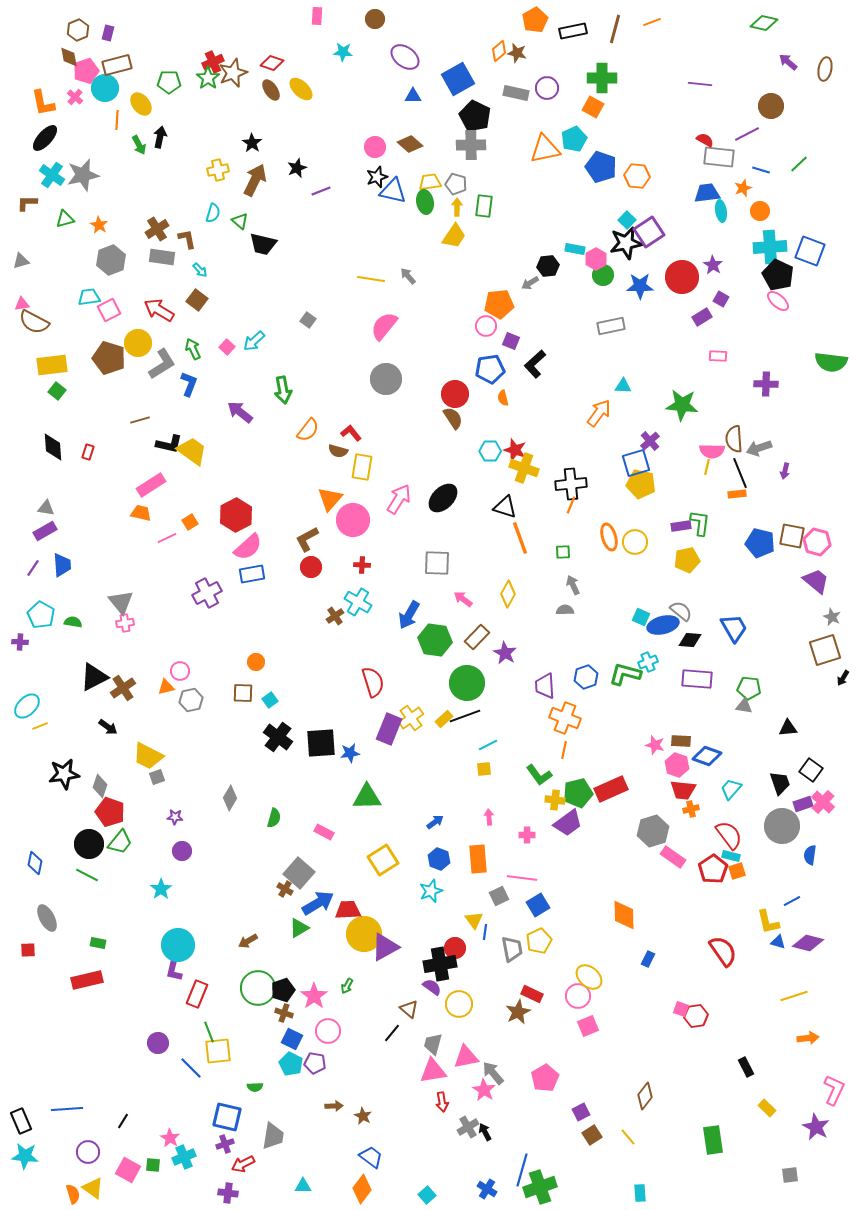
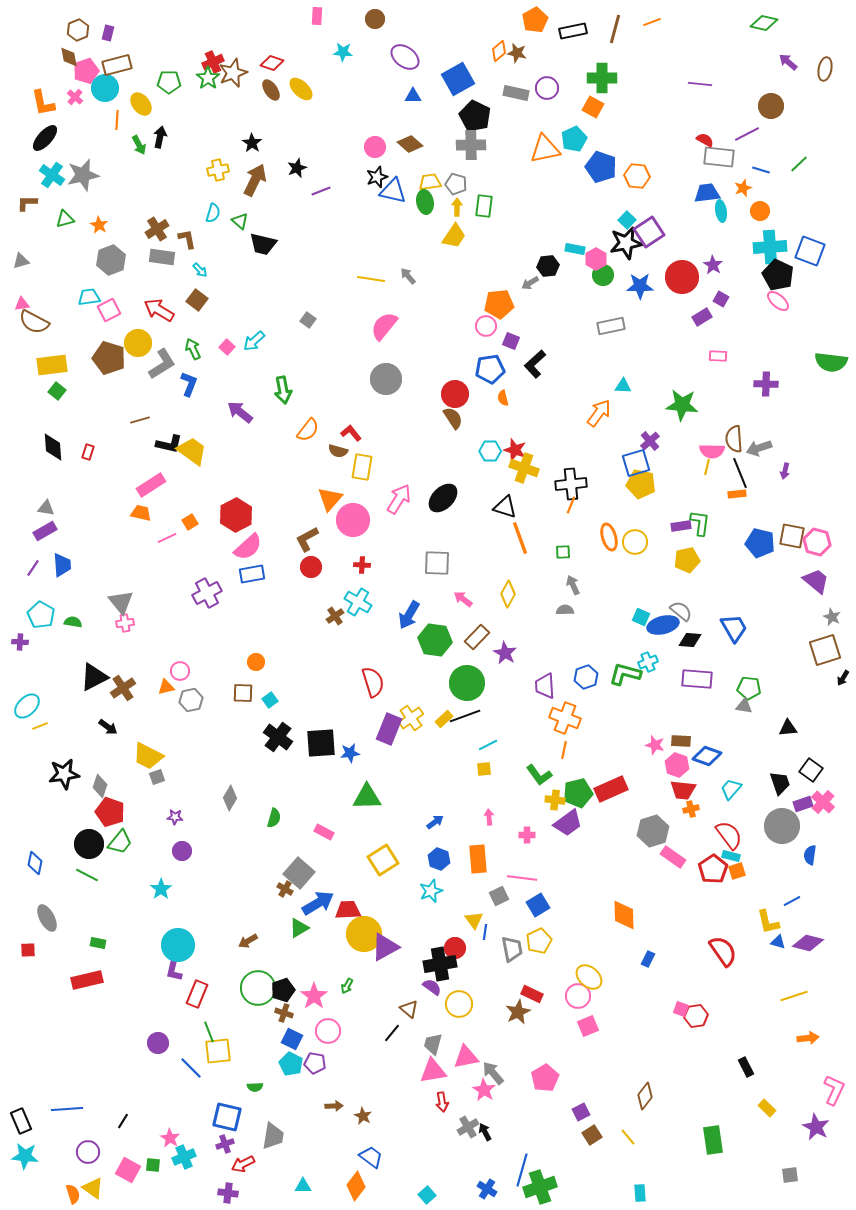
orange diamond at (362, 1189): moved 6 px left, 3 px up
